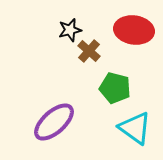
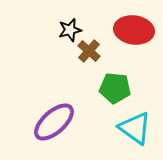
green pentagon: rotated 8 degrees counterclockwise
